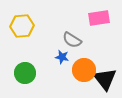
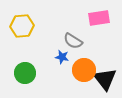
gray semicircle: moved 1 px right, 1 px down
